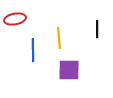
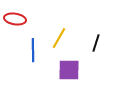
red ellipse: rotated 20 degrees clockwise
black line: moved 1 px left, 14 px down; rotated 18 degrees clockwise
yellow line: rotated 35 degrees clockwise
